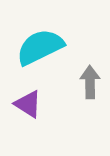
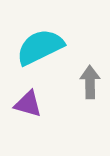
purple triangle: rotated 16 degrees counterclockwise
